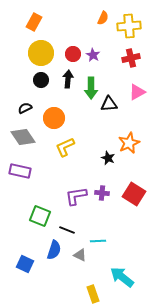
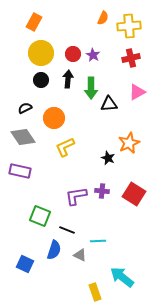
purple cross: moved 2 px up
yellow rectangle: moved 2 px right, 2 px up
